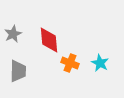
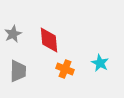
orange cross: moved 5 px left, 6 px down
